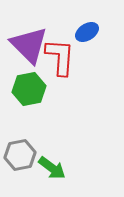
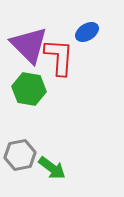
red L-shape: moved 1 px left
green hexagon: rotated 20 degrees clockwise
